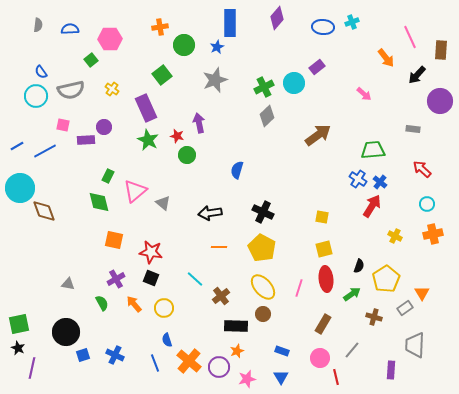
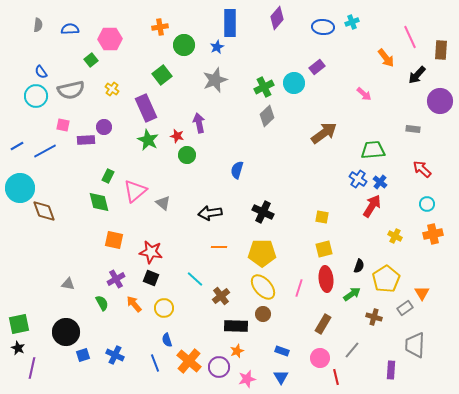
brown arrow at (318, 135): moved 6 px right, 2 px up
yellow pentagon at (262, 248): moved 5 px down; rotated 28 degrees counterclockwise
